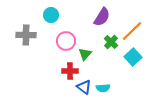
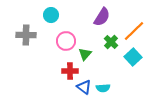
orange line: moved 2 px right
